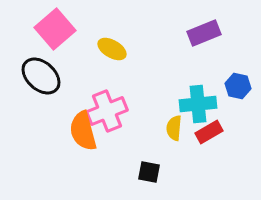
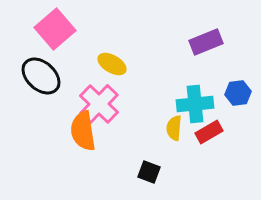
purple rectangle: moved 2 px right, 9 px down
yellow ellipse: moved 15 px down
blue hexagon: moved 7 px down; rotated 20 degrees counterclockwise
cyan cross: moved 3 px left
pink cross: moved 8 px left, 7 px up; rotated 24 degrees counterclockwise
orange semicircle: rotated 6 degrees clockwise
black square: rotated 10 degrees clockwise
